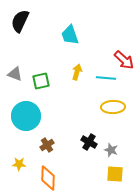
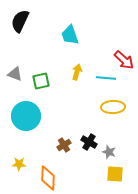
brown cross: moved 17 px right
gray star: moved 2 px left, 2 px down
